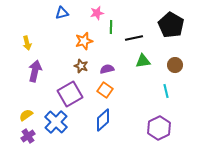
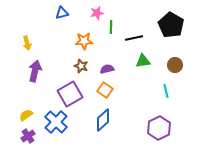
orange star: rotated 12 degrees clockwise
